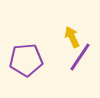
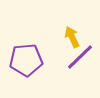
purple line: rotated 12 degrees clockwise
